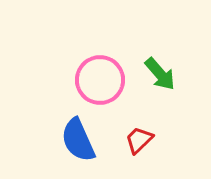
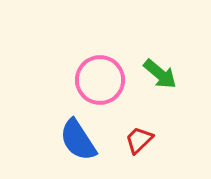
green arrow: rotated 9 degrees counterclockwise
blue semicircle: rotated 9 degrees counterclockwise
